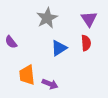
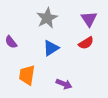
red semicircle: rotated 63 degrees clockwise
blue triangle: moved 8 px left
orange trapezoid: rotated 15 degrees clockwise
purple arrow: moved 14 px right
